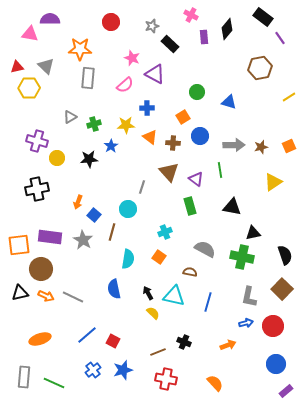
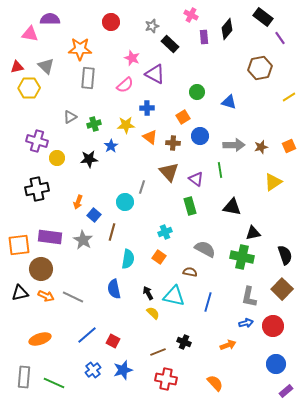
cyan circle at (128, 209): moved 3 px left, 7 px up
